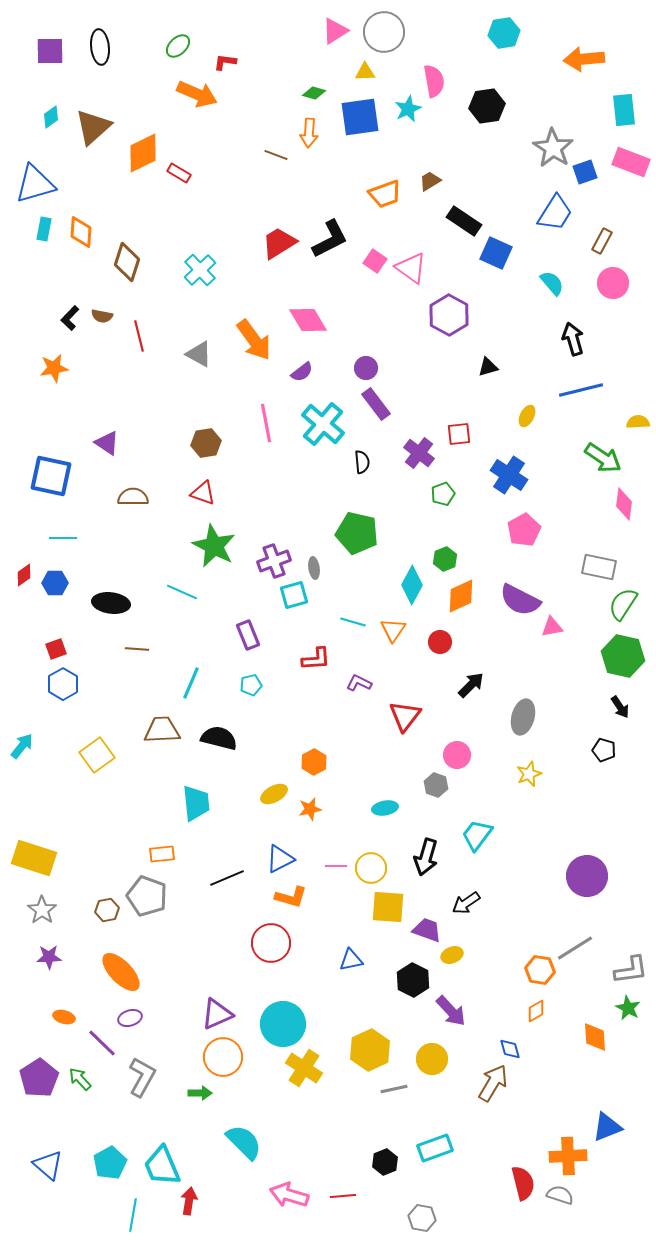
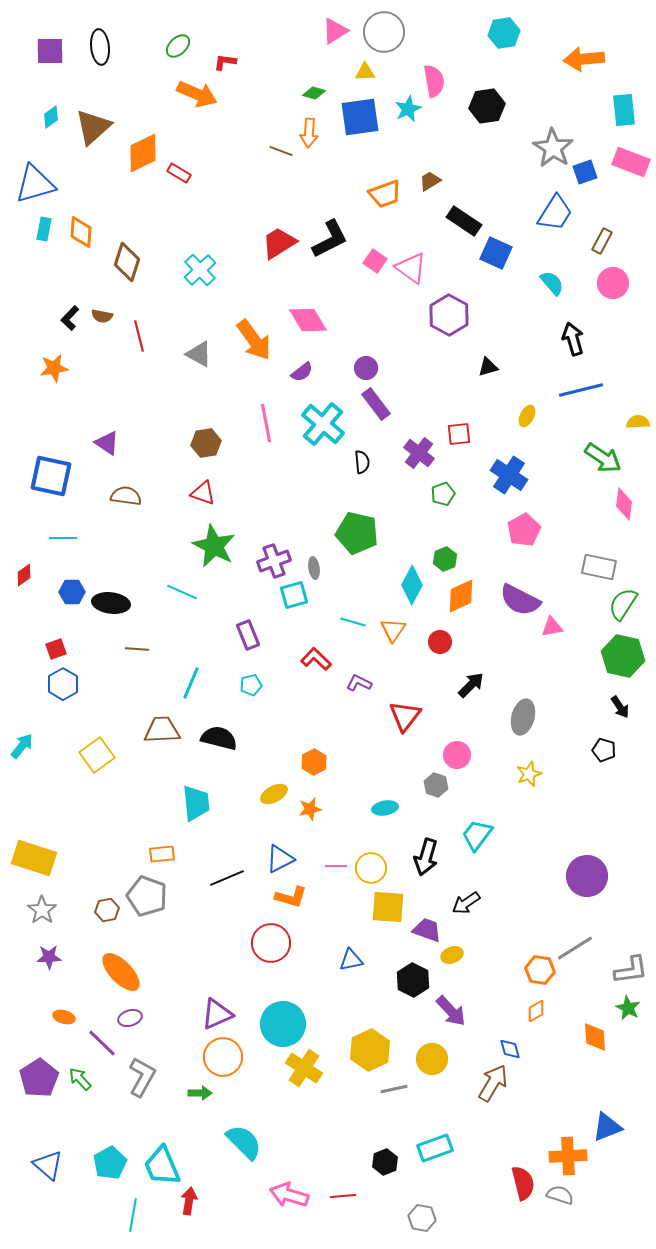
brown line at (276, 155): moved 5 px right, 4 px up
brown semicircle at (133, 497): moved 7 px left, 1 px up; rotated 8 degrees clockwise
blue hexagon at (55, 583): moved 17 px right, 9 px down
red L-shape at (316, 659): rotated 132 degrees counterclockwise
